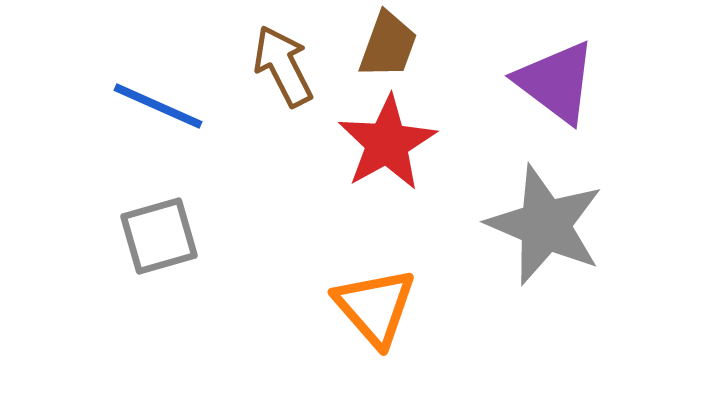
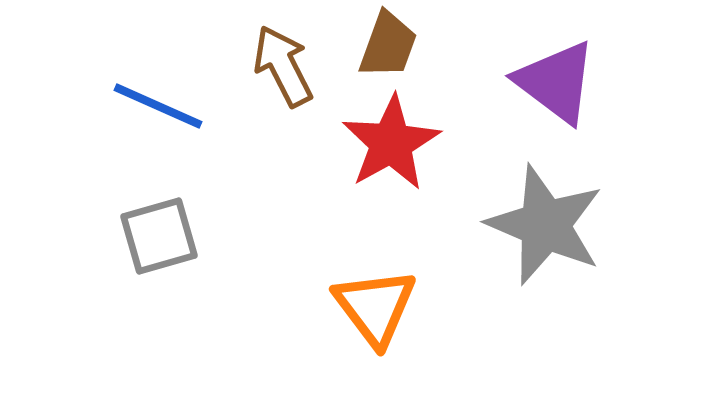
red star: moved 4 px right
orange triangle: rotated 4 degrees clockwise
